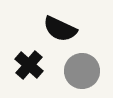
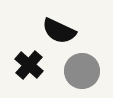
black semicircle: moved 1 px left, 2 px down
